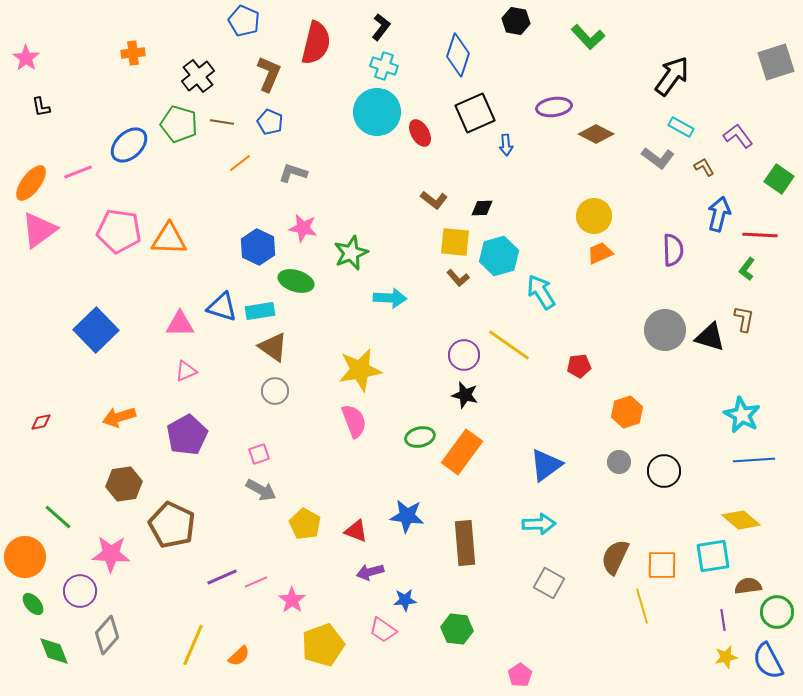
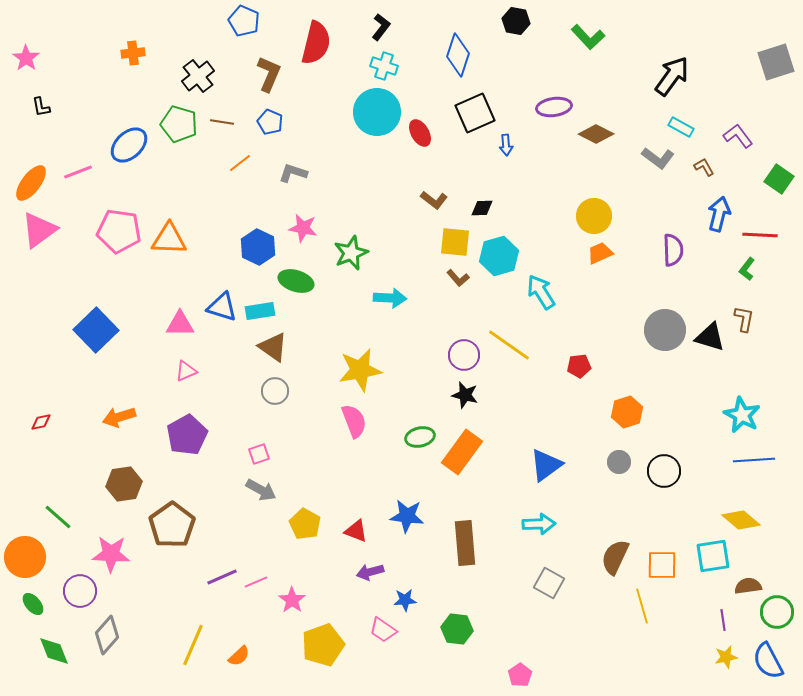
brown pentagon at (172, 525): rotated 12 degrees clockwise
